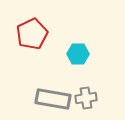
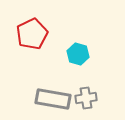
cyan hexagon: rotated 15 degrees clockwise
